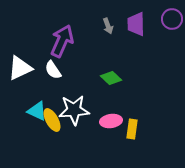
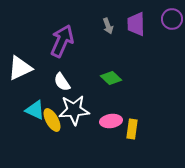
white semicircle: moved 9 px right, 12 px down
cyan triangle: moved 2 px left, 1 px up
